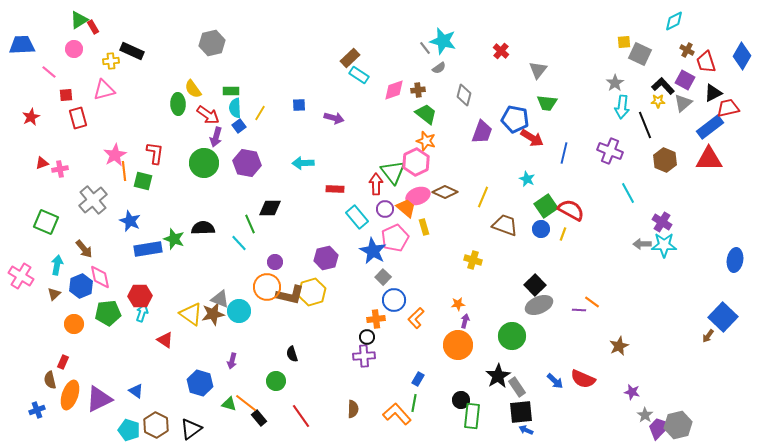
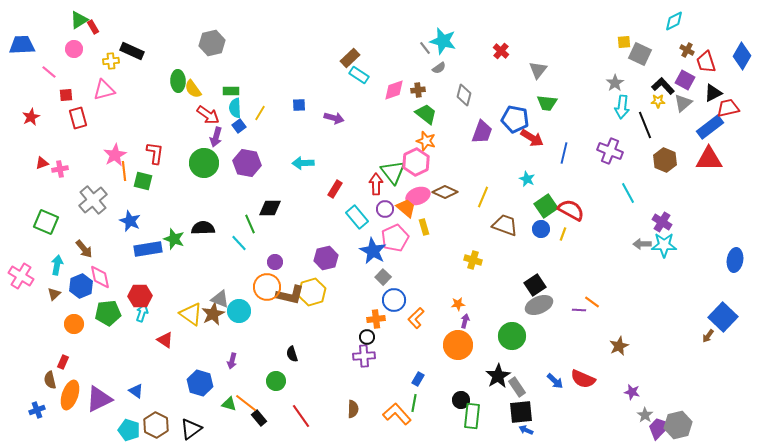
green ellipse at (178, 104): moved 23 px up
red rectangle at (335, 189): rotated 60 degrees counterclockwise
black square at (535, 285): rotated 10 degrees clockwise
brown star at (213, 314): rotated 15 degrees counterclockwise
